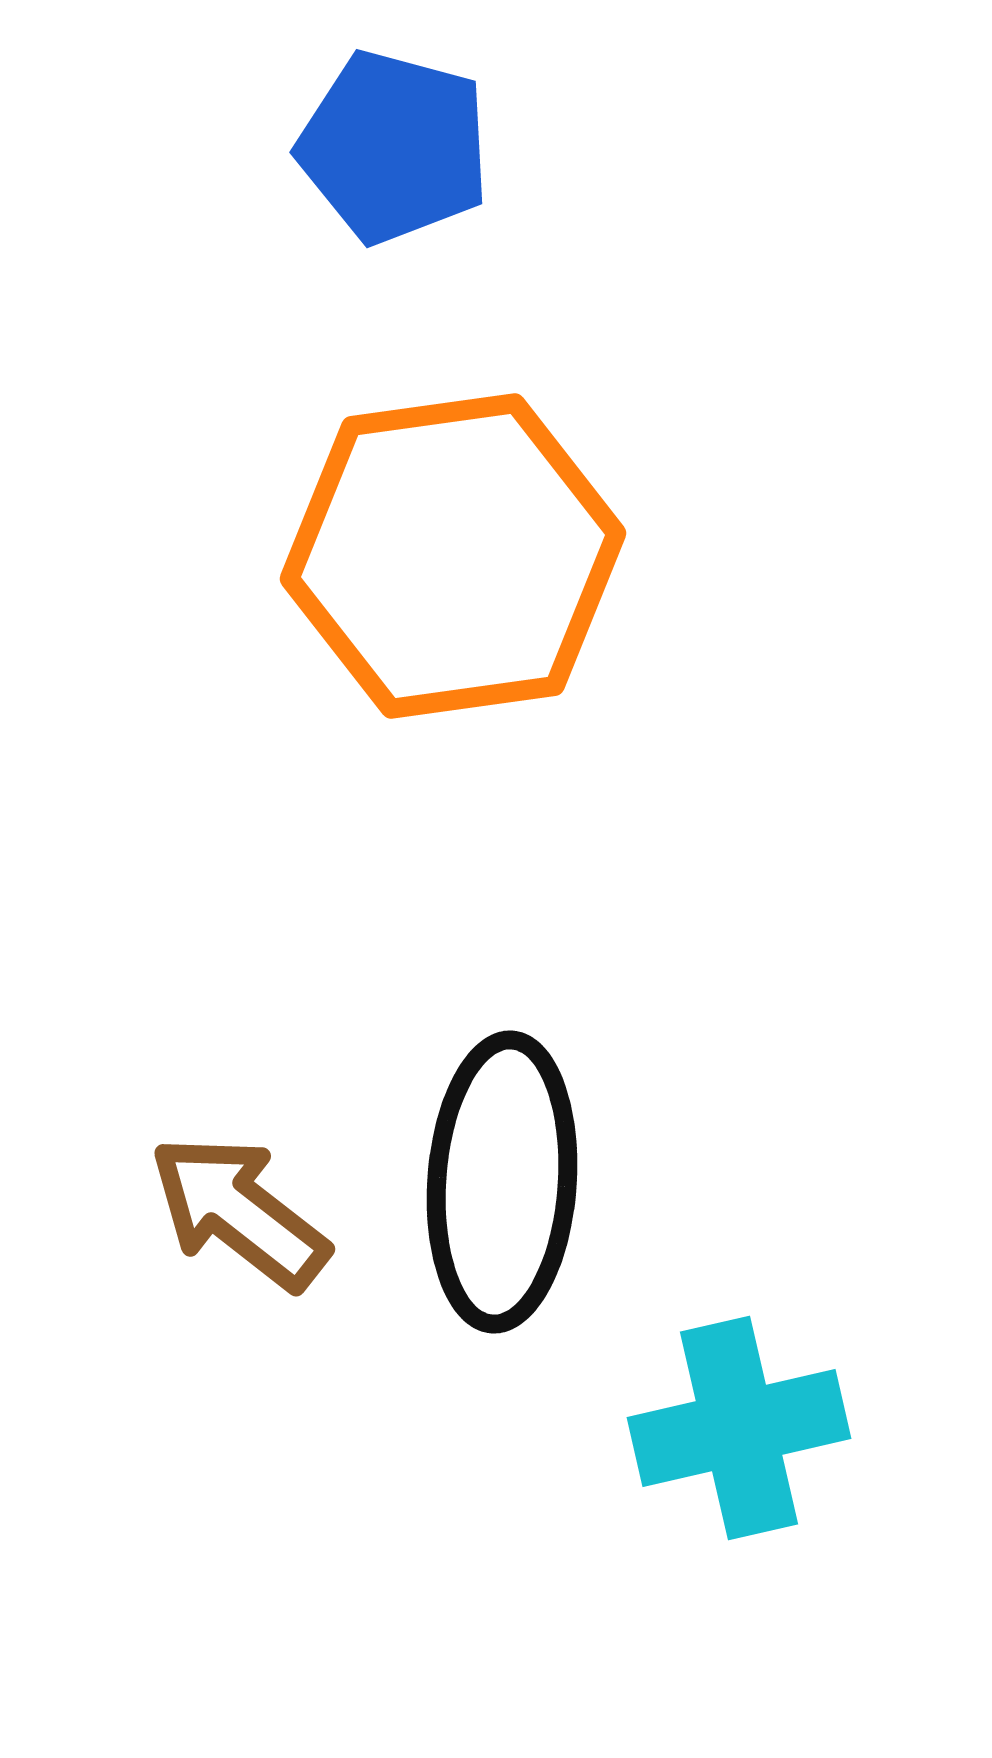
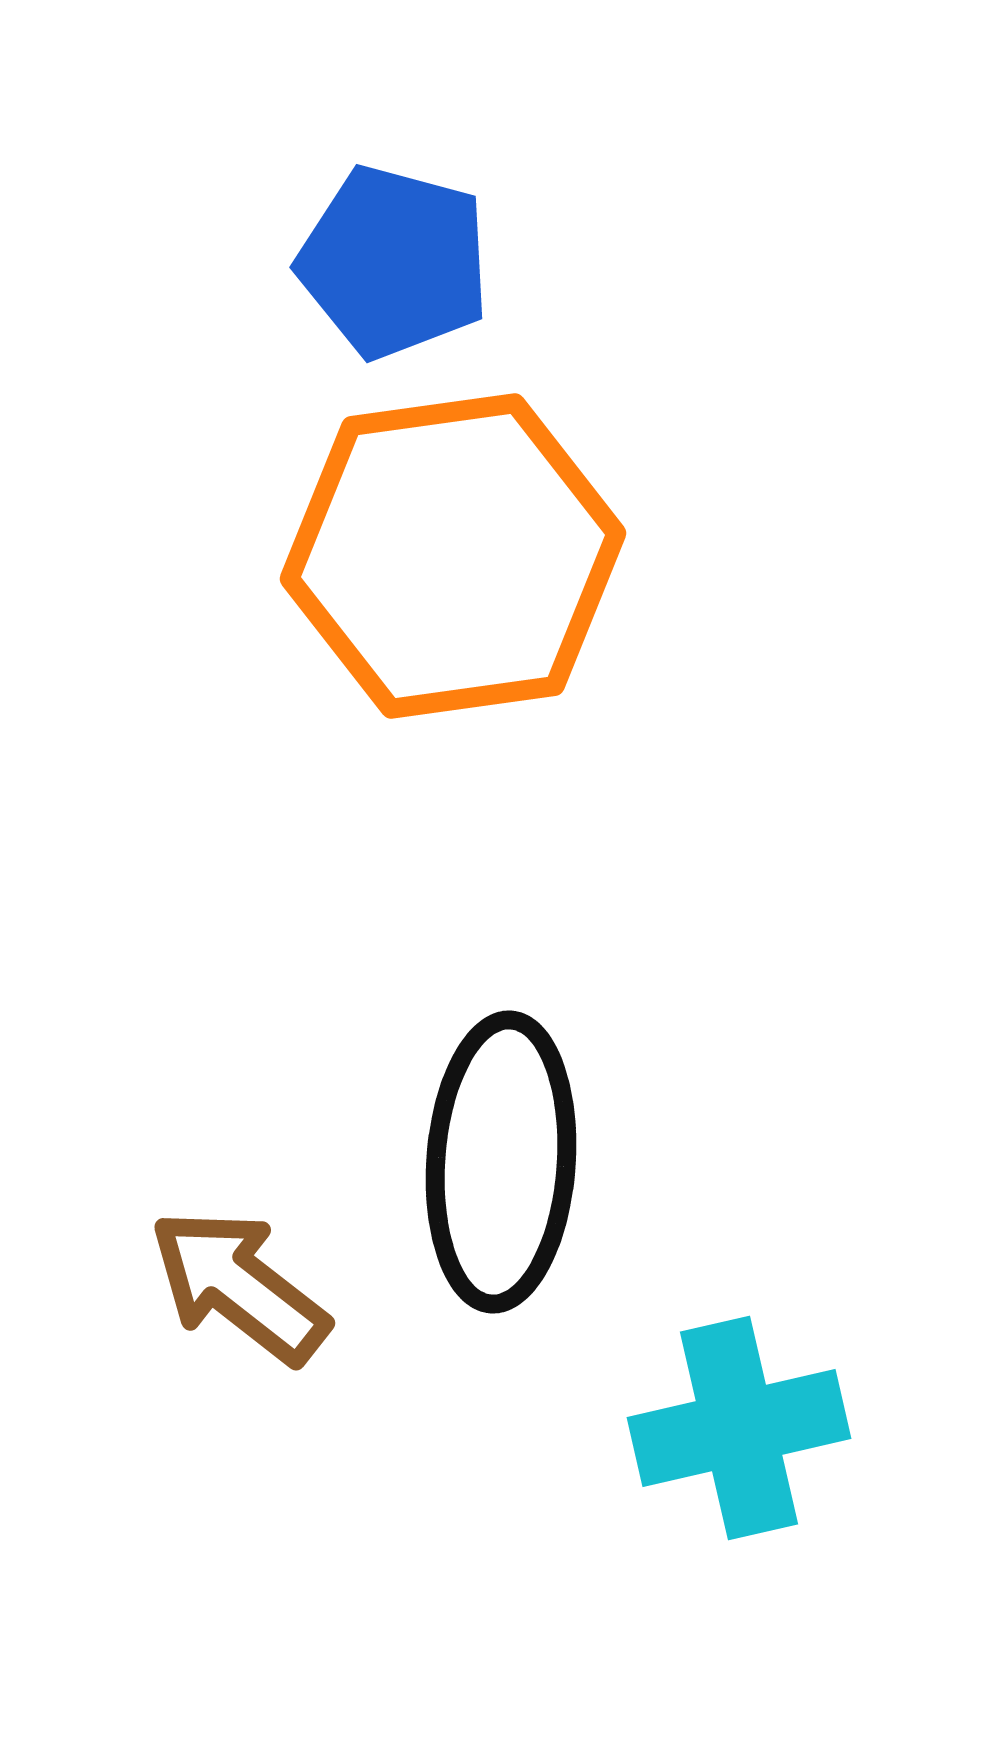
blue pentagon: moved 115 px down
black ellipse: moved 1 px left, 20 px up
brown arrow: moved 74 px down
